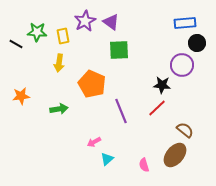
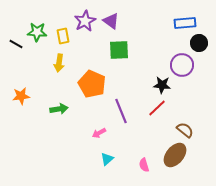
purple triangle: moved 1 px up
black circle: moved 2 px right
pink arrow: moved 5 px right, 9 px up
